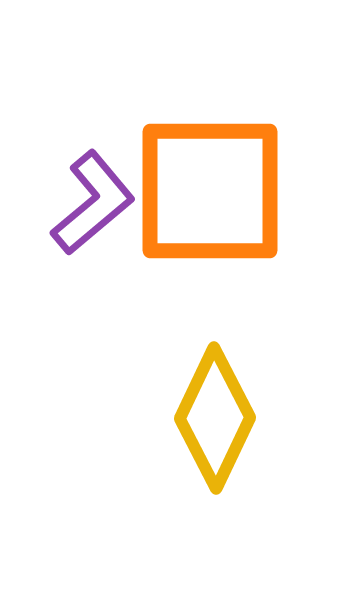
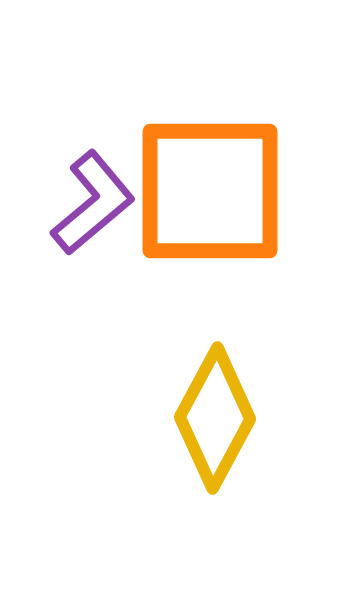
yellow diamond: rotated 3 degrees clockwise
